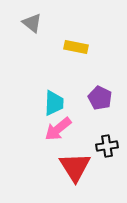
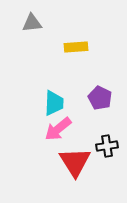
gray triangle: rotated 45 degrees counterclockwise
yellow rectangle: rotated 15 degrees counterclockwise
red triangle: moved 5 px up
